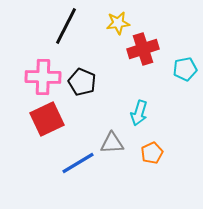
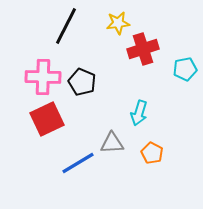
orange pentagon: rotated 20 degrees counterclockwise
